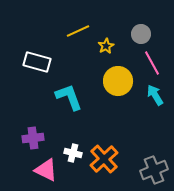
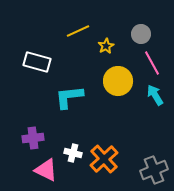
cyan L-shape: rotated 76 degrees counterclockwise
